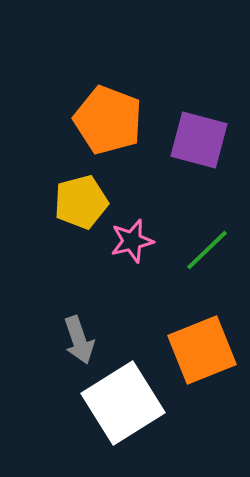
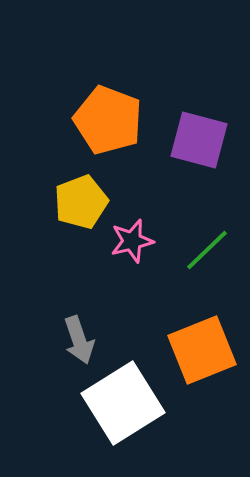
yellow pentagon: rotated 6 degrees counterclockwise
